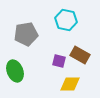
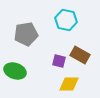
green ellipse: rotated 50 degrees counterclockwise
yellow diamond: moved 1 px left
